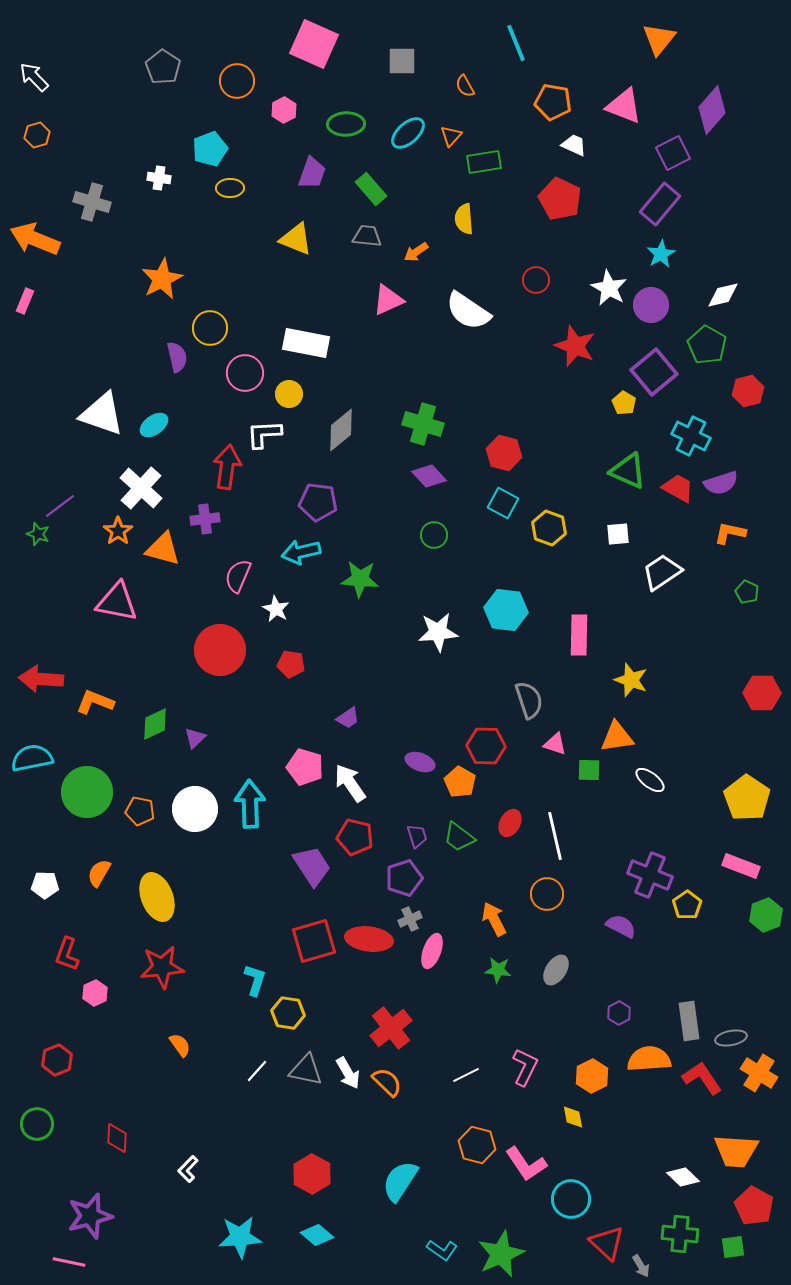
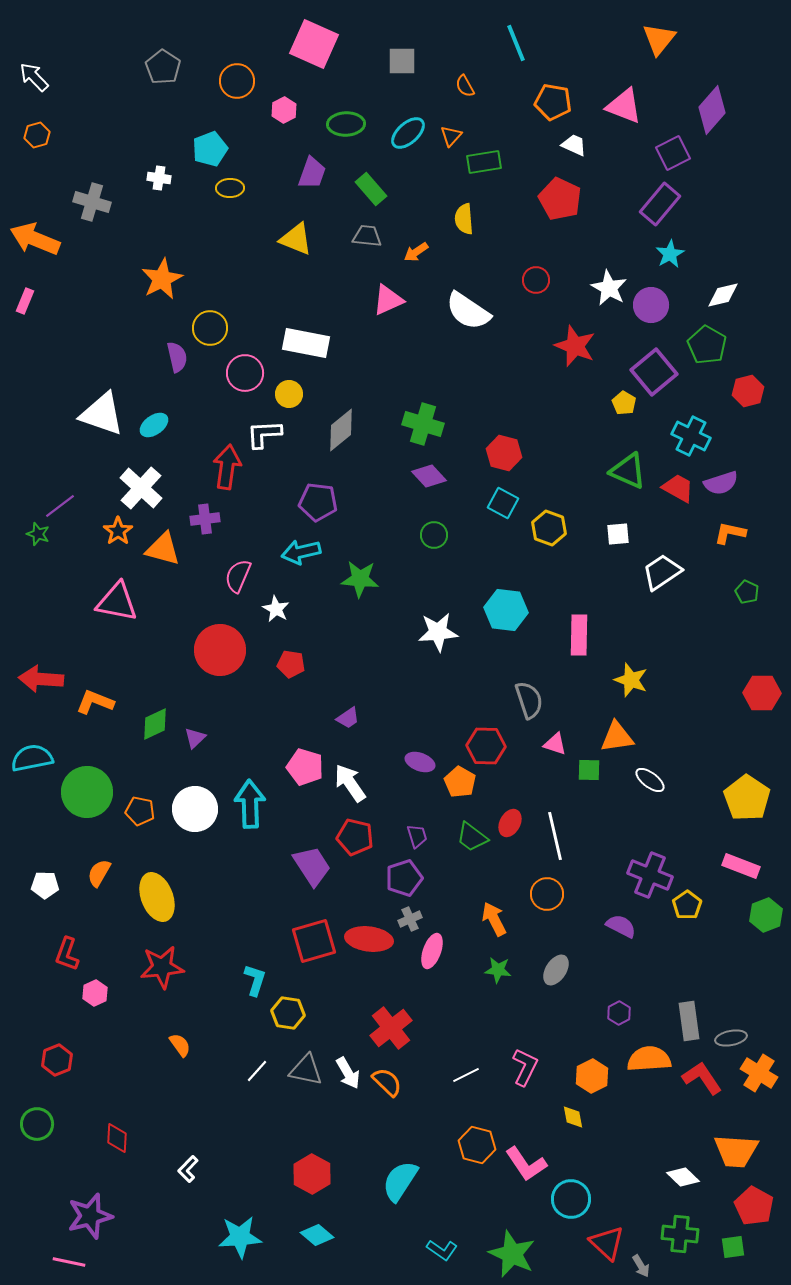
cyan star at (661, 254): moved 9 px right
green trapezoid at (459, 837): moved 13 px right
green star at (501, 1254): moved 11 px right; rotated 24 degrees counterclockwise
